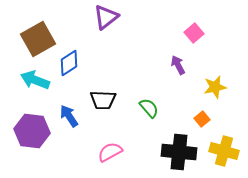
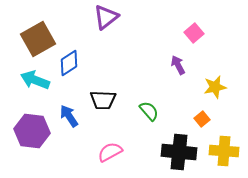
green semicircle: moved 3 px down
yellow cross: rotated 12 degrees counterclockwise
